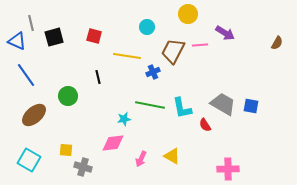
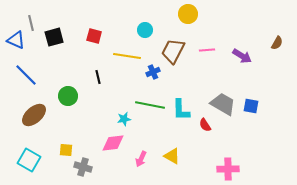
cyan circle: moved 2 px left, 3 px down
purple arrow: moved 17 px right, 23 px down
blue triangle: moved 1 px left, 1 px up
pink line: moved 7 px right, 5 px down
blue line: rotated 10 degrees counterclockwise
cyan L-shape: moved 1 px left, 2 px down; rotated 10 degrees clockwise
